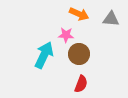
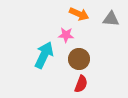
brown circle: moved 5 px down
